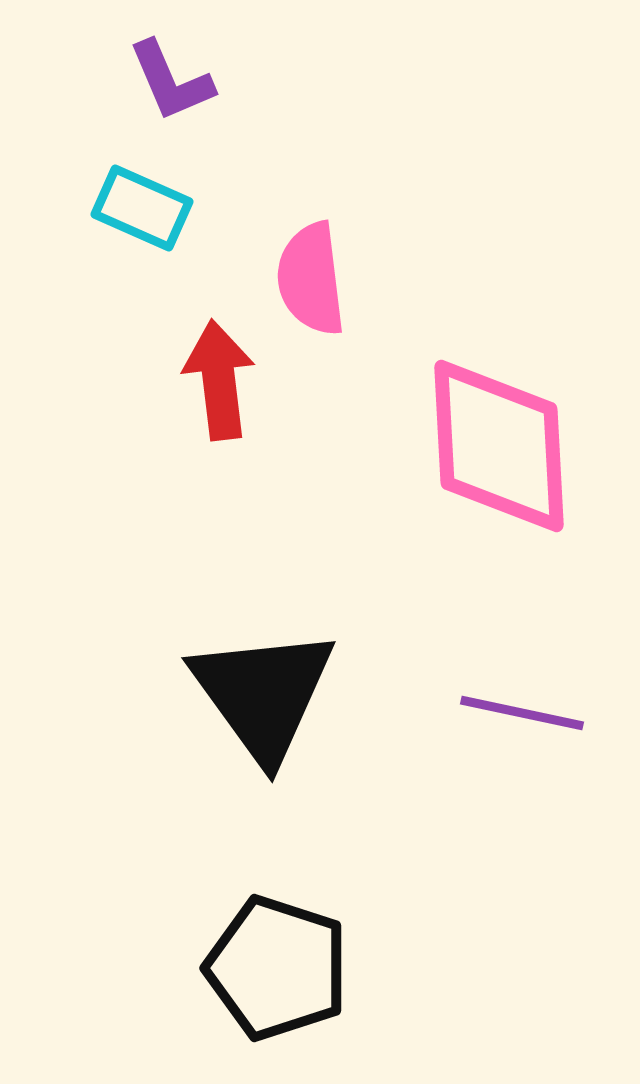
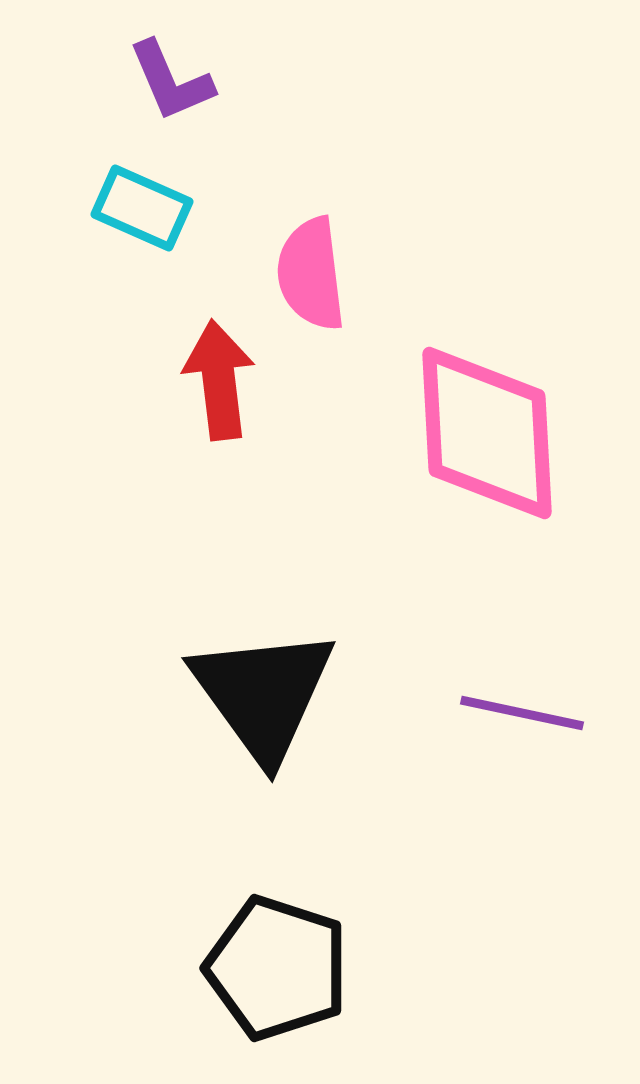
pink semicircle: moved 5 px up
pink diamond: moved 12 px left, 13 px up
